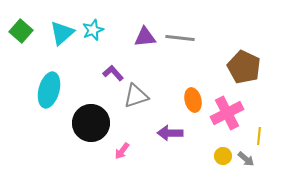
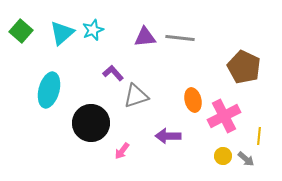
pink cross: moved 3 px left, 3 px down
purple arrow: moved 2 px left, 3 px down
